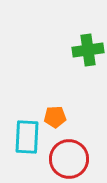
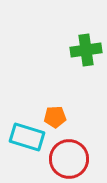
green cross: moved 2 px left
cyan rectangle: rotated 76 degrees counterclockwise
